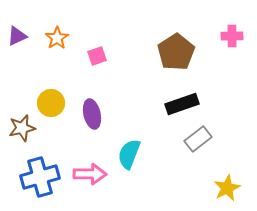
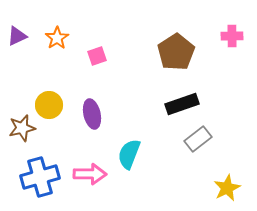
yellow circle: moved 2 px left, 2 px down
